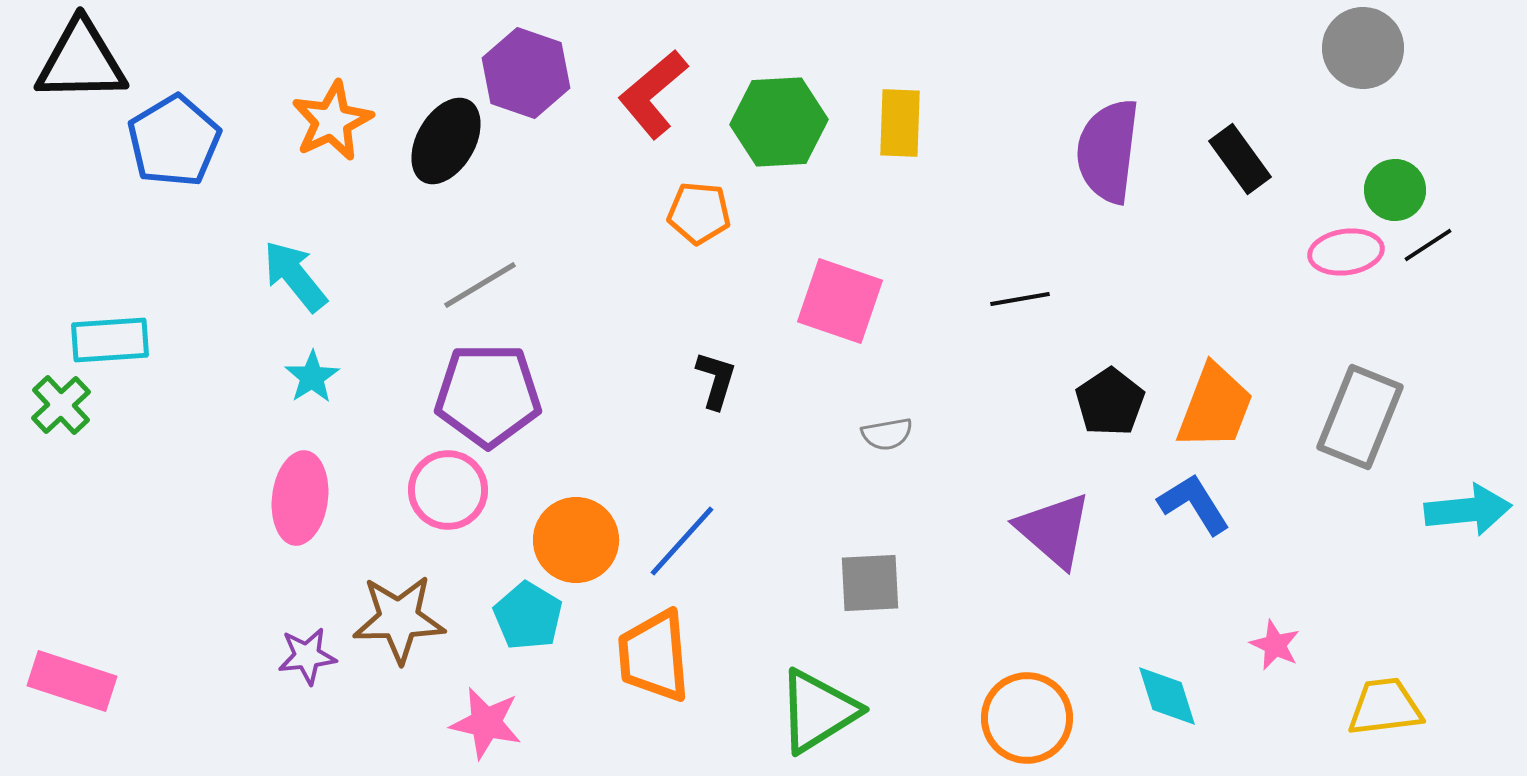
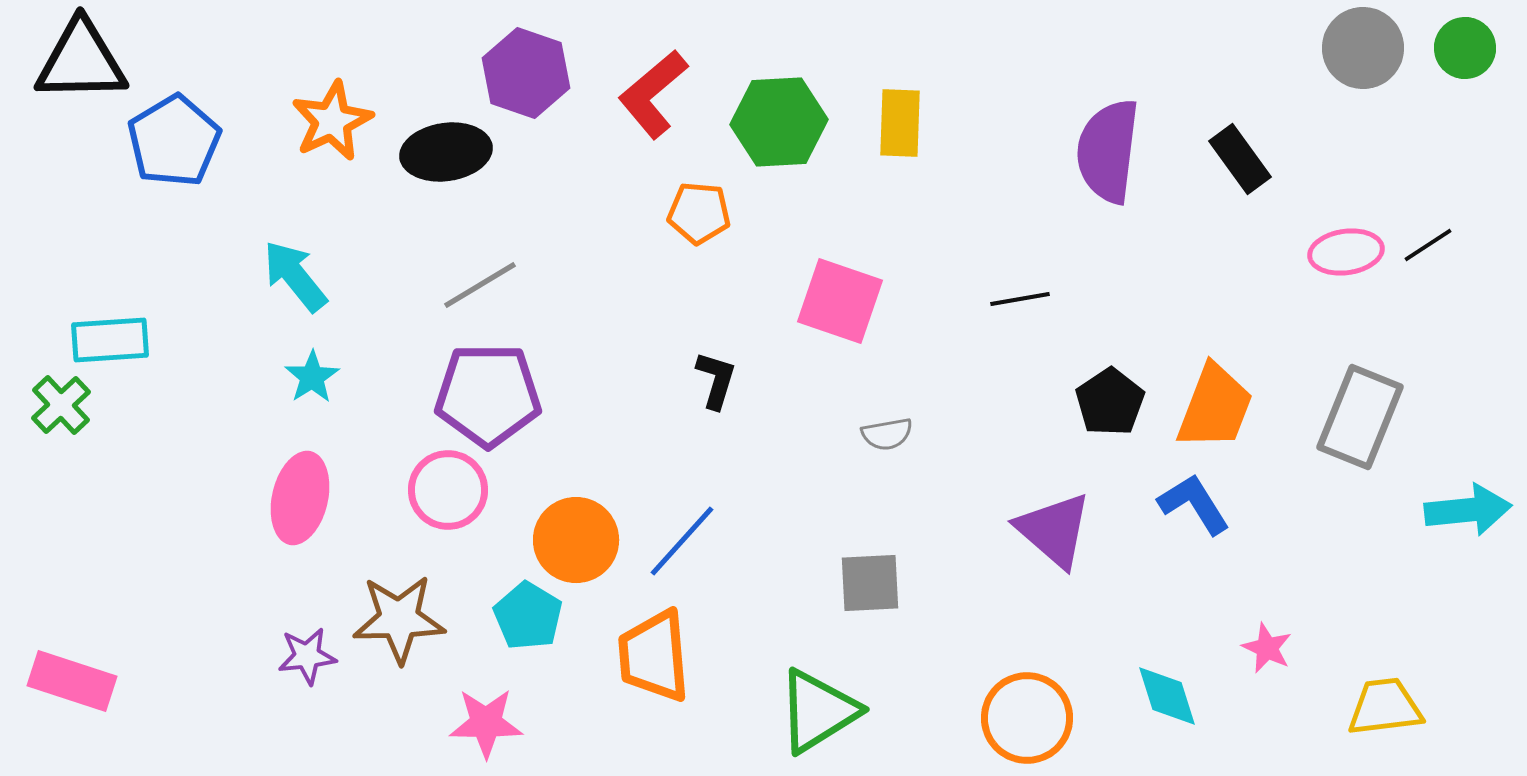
black ellipse at (446, 141): moved 11 px down; rotated 52 degrees clockwise
green circle at (1395, 190): moved 70 px right, 142 px up
pink ellipse at (300, 498): rotated 6 degrees clockwise
pink star at (1275, 645): moved 8 px left, 3 px down
pink star at (486, 723): rotated 12 degrees counterclockwise
